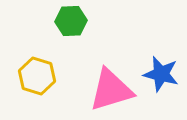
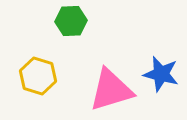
yellow hexagon: moved 1 px right
